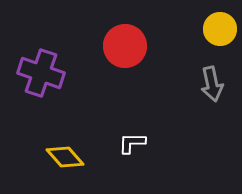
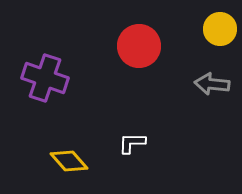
red circle: moved 14 px right
purple cross: moved 4 px right, 5 px down
gray arrow: rotated 108 degrees clockwise
yellow diamond: moved 4 px right, 4 px down
